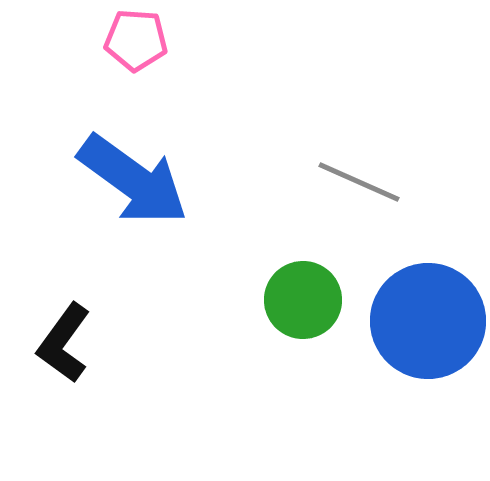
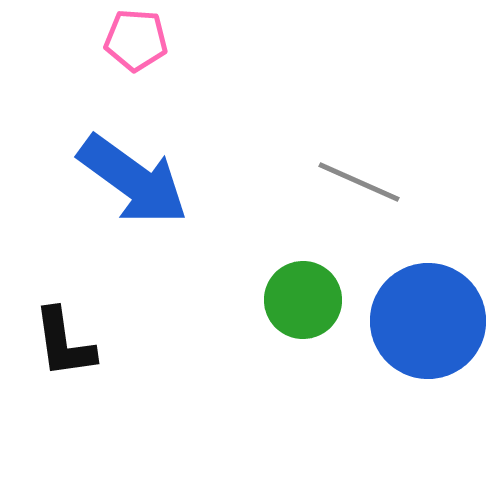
black L-shape: rotated 44 degrees counterclockwise
